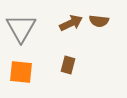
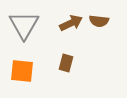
gray triangle: moved 3 px right, 3 px up
brown rectangle: moved 2 px left, 2 px up
orange square: moved 1 px right, 1 px up
